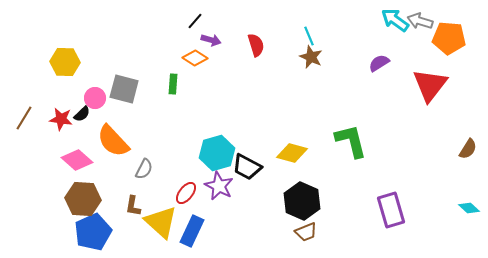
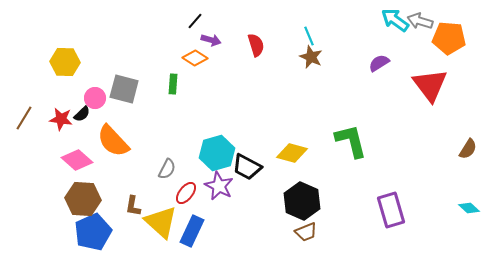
red triangle: rotated 15 degrees counterclockwise
gray semicircle: moved 23 px right
